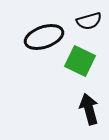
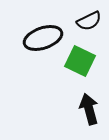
black semicircle: rotated 10 degrees counterclockwise
black ellipse: moved 1 px left, 1 px down
